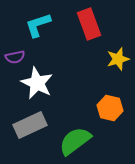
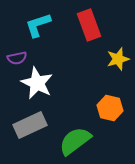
red rectangle: moved 1 px down
purple semicircle: moved 2 px right, 1 px down
